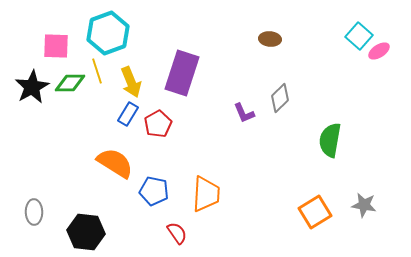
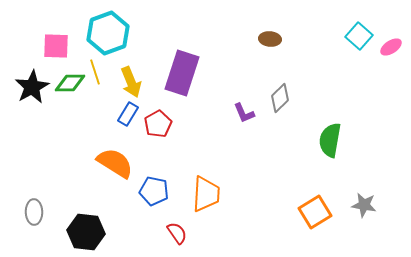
pink ellipse: moved 12 px right, 4 px up
yellow line: moved 2 px left, 1 px down
